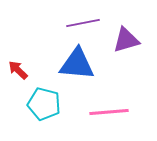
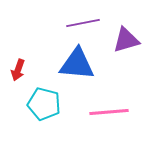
red arrow: rotated 115 degrees counterclockwise
